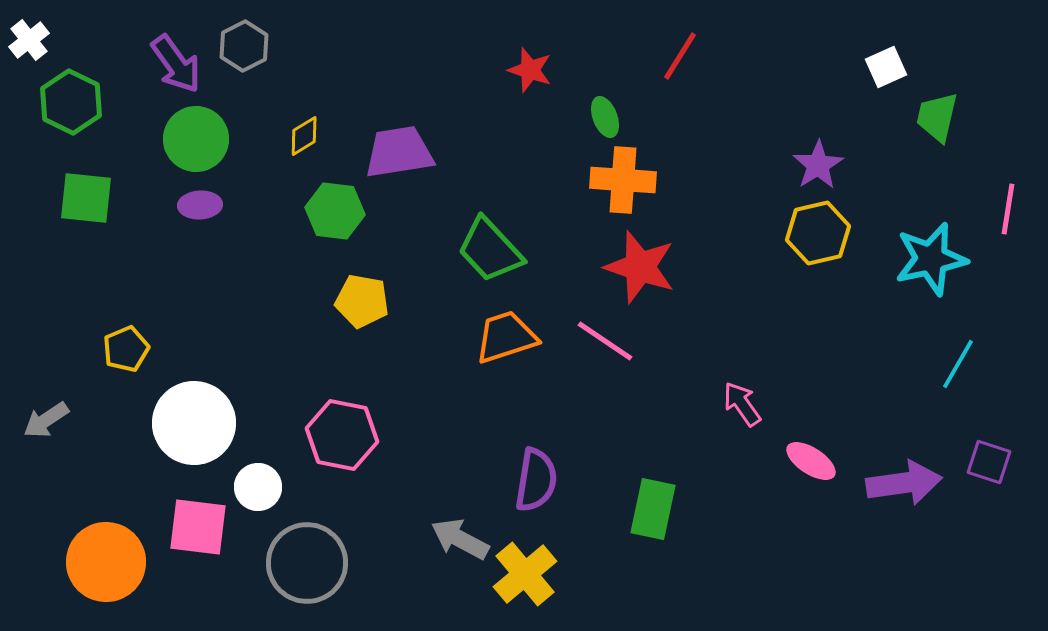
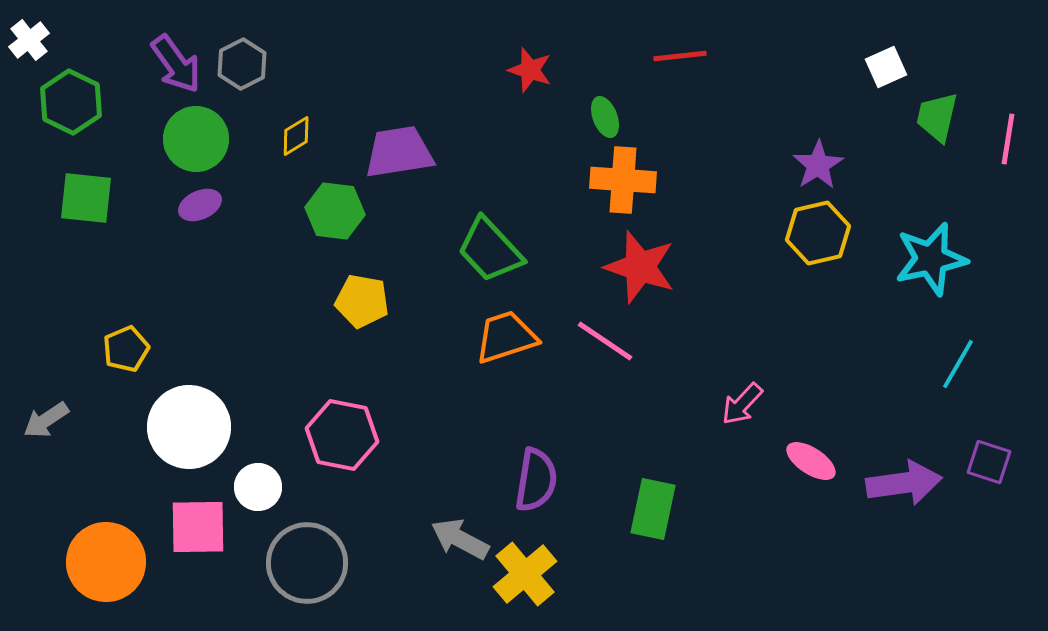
gray hexagon at (244, 46): moved 2 px left, 18 px down
red line at (680, 56): rotated 52 degrees clockwise
yellow diamond at (304, 136): moved 8 px left
purple ellipse at (200, 205): rotated 21 degrees counterclockwise
pink line at (1008, 209): moved 70 px up
pink arrow at (742, 404): rotated 102 degrees counterclockwise
white circle at (194, 423): moved 5 px left, 4 px down
pink square at (198, 527): rotated 8 degrees counterclockwise
